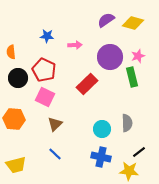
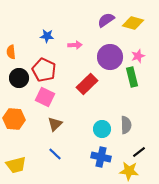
black circle: moved 1 px right
gray semicircle: moved 1 px left, 2 px down
